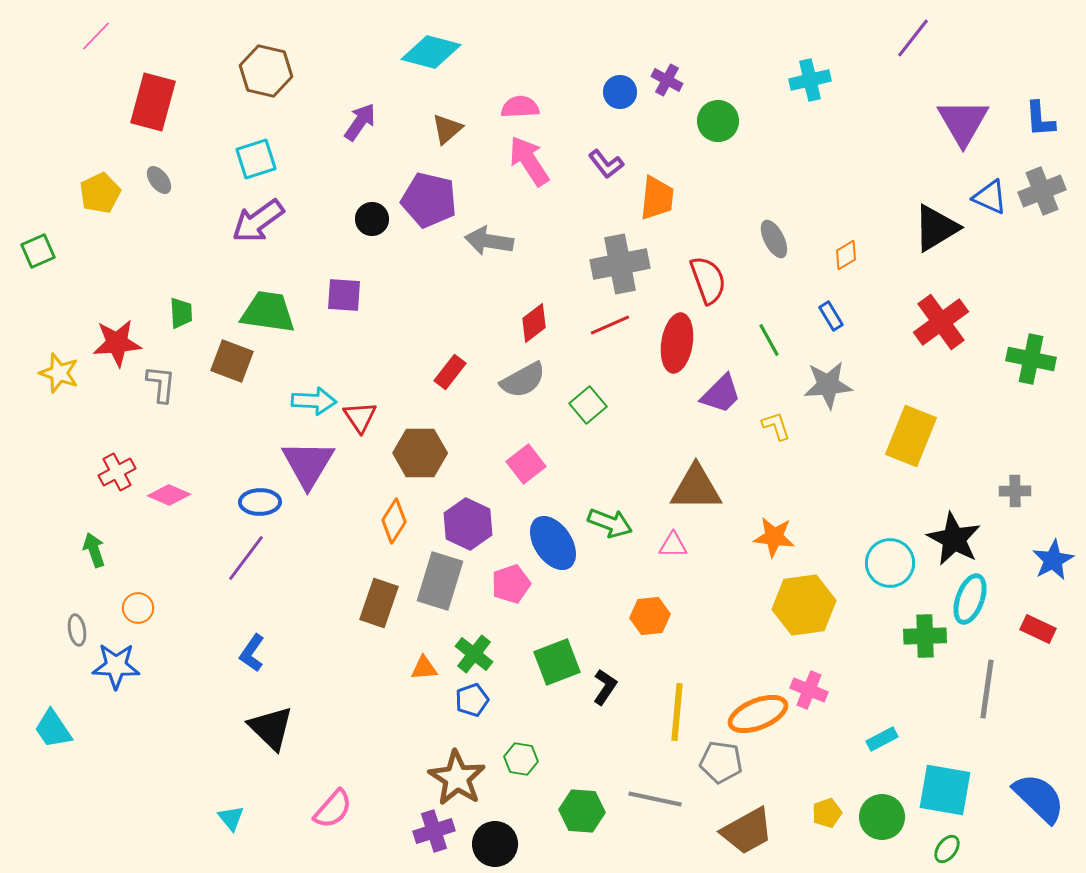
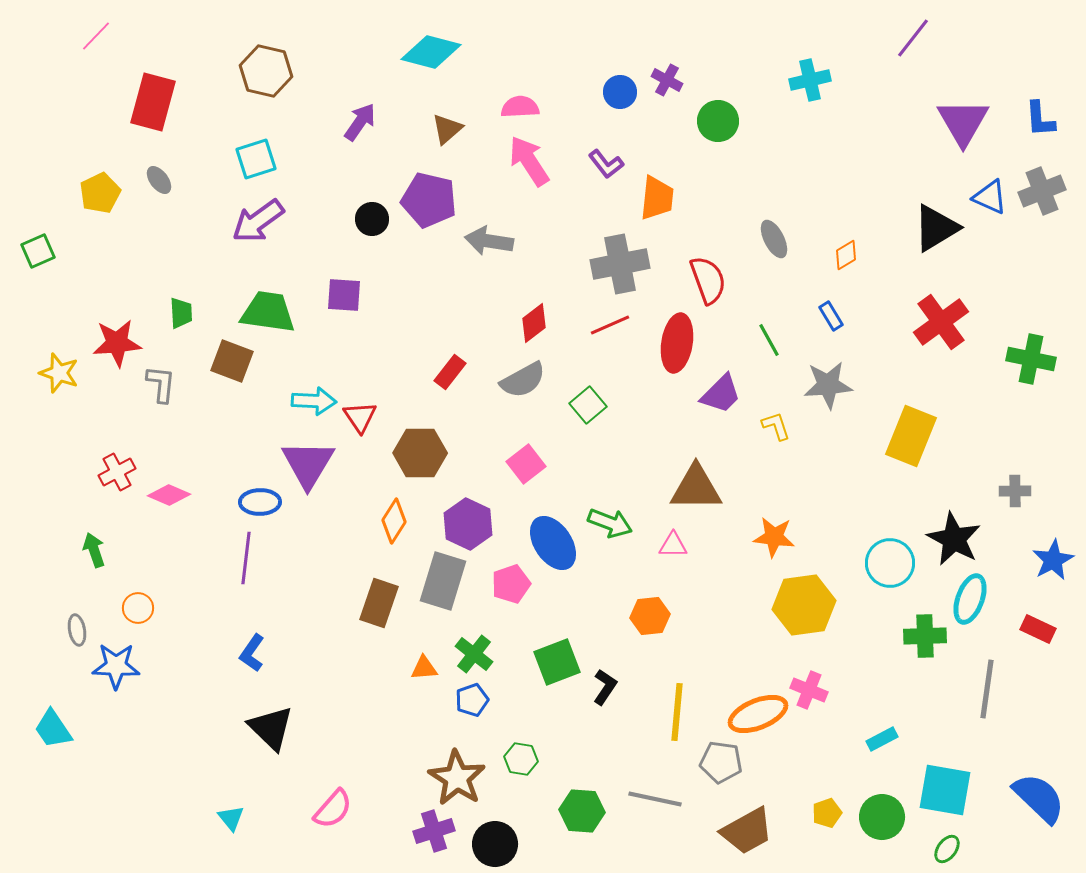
purple line at (246, 558): rotated 30 degrees counterclockwise
gray rectangle at (440, 581): moved 3 px right
